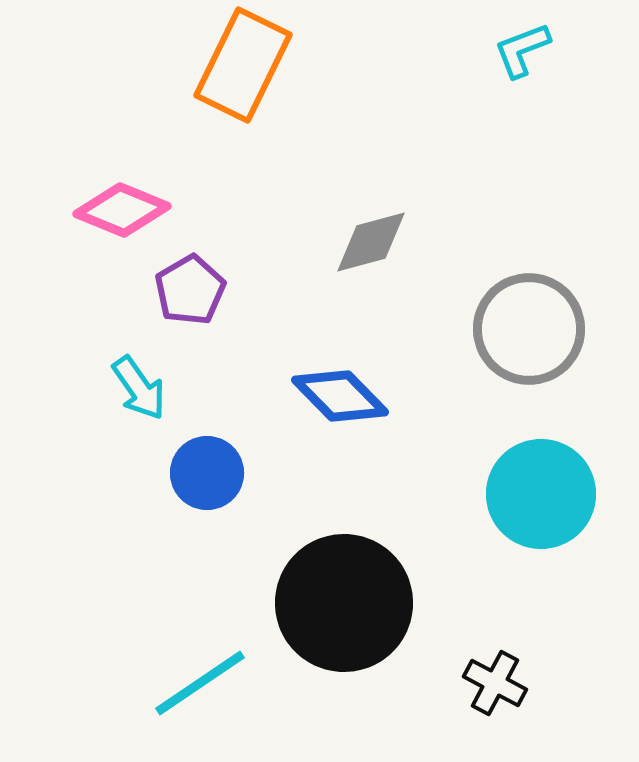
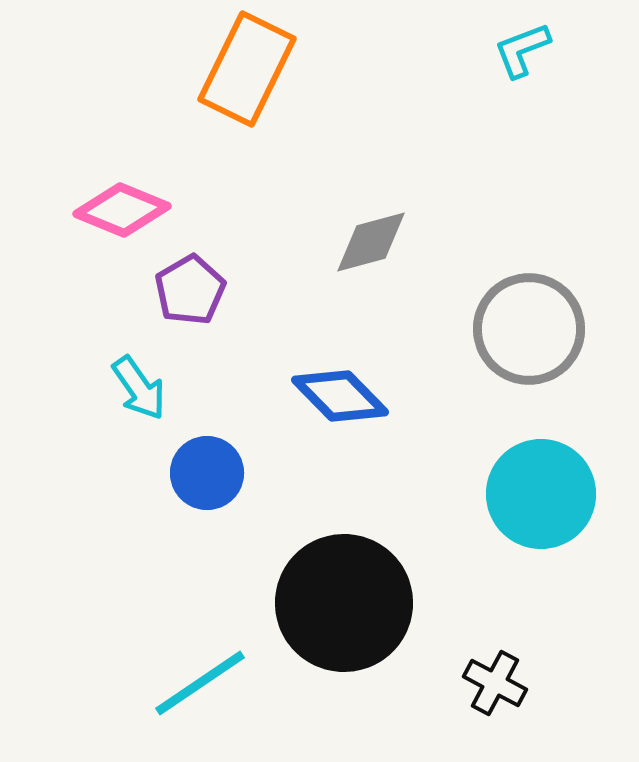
orange rectangle: moved 4 px right, 4 px down
